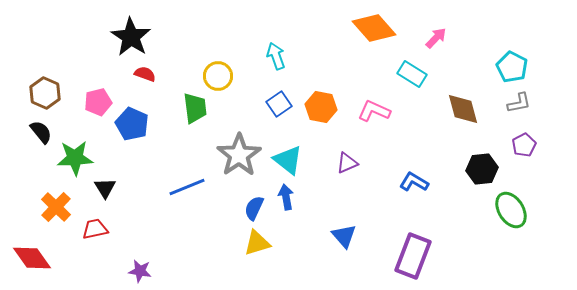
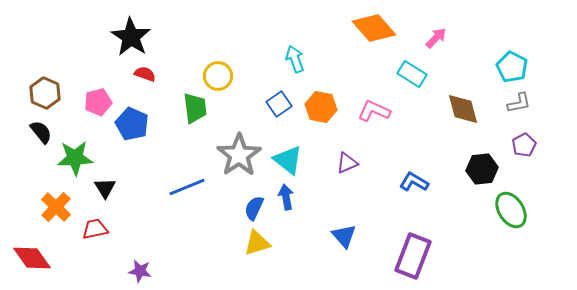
cyan arrow: moved 19 px right, 3 px down
